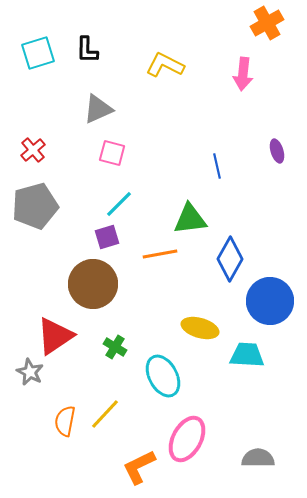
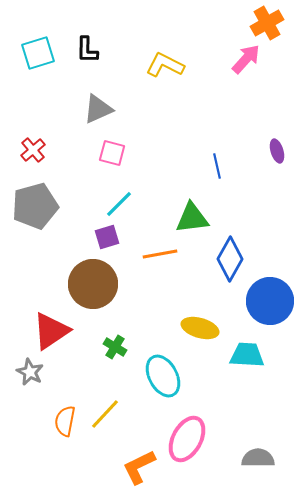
pink arrow: moved 3 px right, 15 px up; rotated 144 degrees counterclockwise
green triangle: moved 2 px right, 1 px up
red triangle: moved 4 px left, 5 px up
